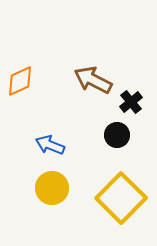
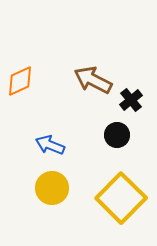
black cross: moved 2 px up
